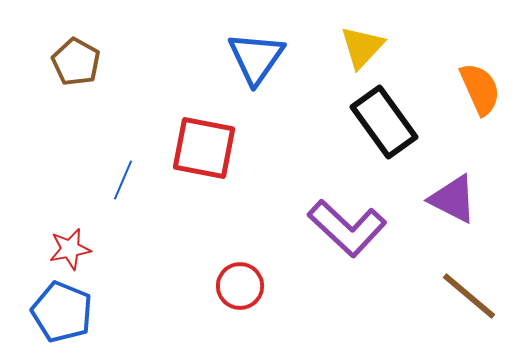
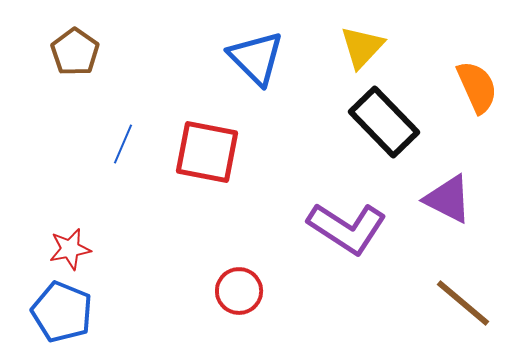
blue triangle: rotated 20 degrees counterclockwise
brown pentagon: moved 1 px left, 10 px up; rotated 6 degrees clockwise
orange semicircle: moved 3 px left, 2 px up
black rectangle: rotated 8 degrees counterclockwise
red square: moved 3 px right, 4 px down
blue line: moved 36 px up
purple triangle: moved 5 px left
purple L-shape: rotated 10 degrees counterclockwise
red circle: moved 1 px left, 5 px down
brown line: moved 6 px left, 7 px down
